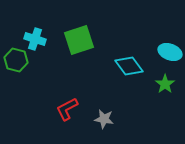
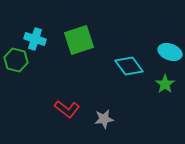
red L-shape: rotated 115 degrees counterclockwise
gray star: rotated 18 degrees counterclockwise
